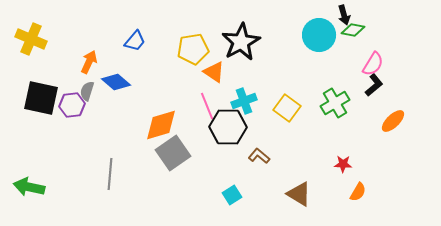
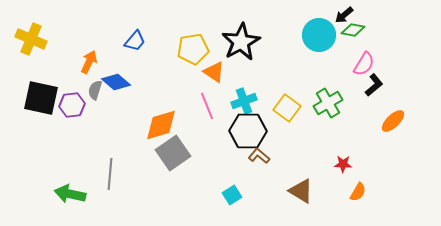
black arrow: rotated 66 degrees clockwise
pink semicircle: moved 9 px left
gray semicircle: moved 8 px right, 1 px up
green cross: moved 7 px left
black hexagon: moved 20 px right, 4 px down
green arrow: moved 41 px right, 7 px down
brown triangle: moved 2 px right, 3 px up
